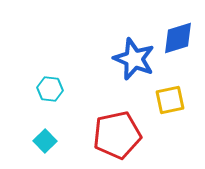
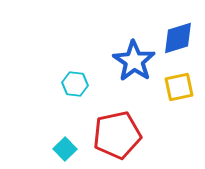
blue star: moved 2 px down; rotated 12 degrees clockwise
cyan hexagon: moved 25 px right, 5 px up
yellow square: moved 9 px right, 13 px up
cyan square: moved 20 px right, 8 px down
